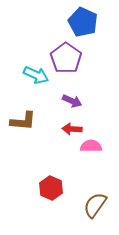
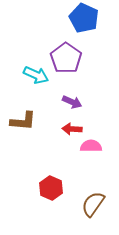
blue pentagon: moved 1 px right, 4 px up
purple arrow: moved 1 px down
brown semicircle: moved 2 px left, 1 px up
